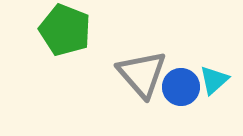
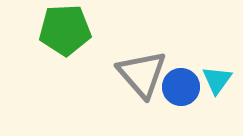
green pentagon: rotated 24 degrees counterclockwise
cyan triangle: moved 3 px right; rotated 12 degrees counterclockwise
